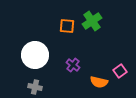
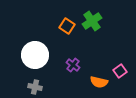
orange square: rotated 28 degrees clockwise
